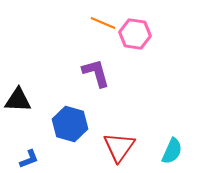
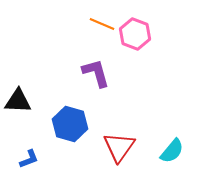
orange line: moved 1 px left, 1 px down
pink hexagon: rotated 12 degrees clockwise
black triangle: moved 1 px down
cyan semicircle: rotated 16 degrees clockwise
